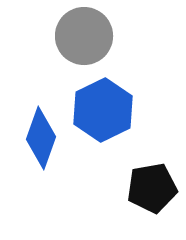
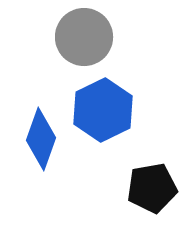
gray circle: moved 1 px down
blue diamond: moved 1 px down
